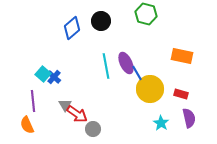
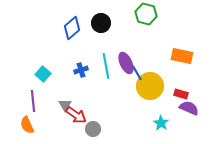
black circle: moved 2 px down
blue cross: moved 27 px right, 7 px up; rotated 32 degrees clockwise
yellow circle: moved 3 px up
red arrow: moved 1 px left, 1 px down
purple semicircle: moved 10 px up; rotated 54 degrees counterclockwise
